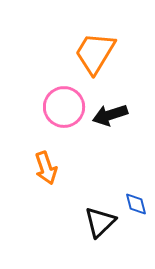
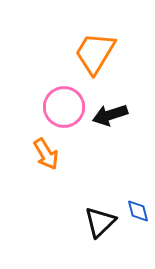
orange arrow: moved 14 px up; rotated 12 degrees counterclockwise
blue diamond: moved 2 px right, 7 px down
